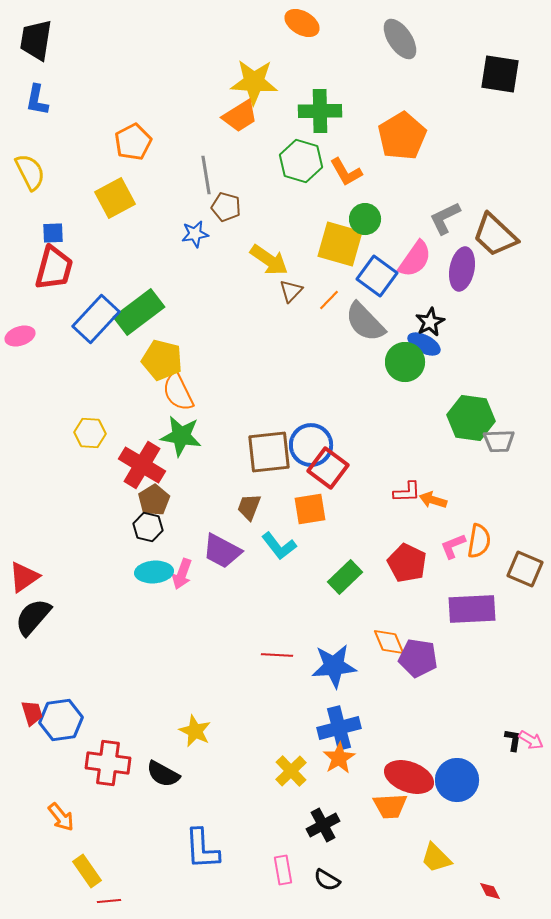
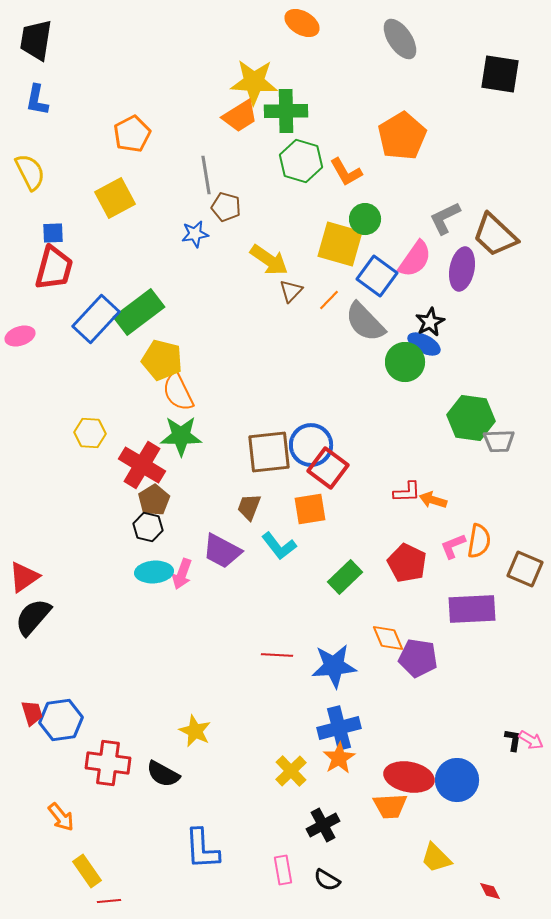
green cross at (320, 111): moved 34 px left
orange pentagon at (133, 142): moved 1 px left, 8 px up
green star at (181, 436): rotated 9 degrees counterclockwise
orange diamond at (389, 642): moved 1 px left, 4 px up
red ellipse at (409, 777): rotated 9 degrees counterclockwise
